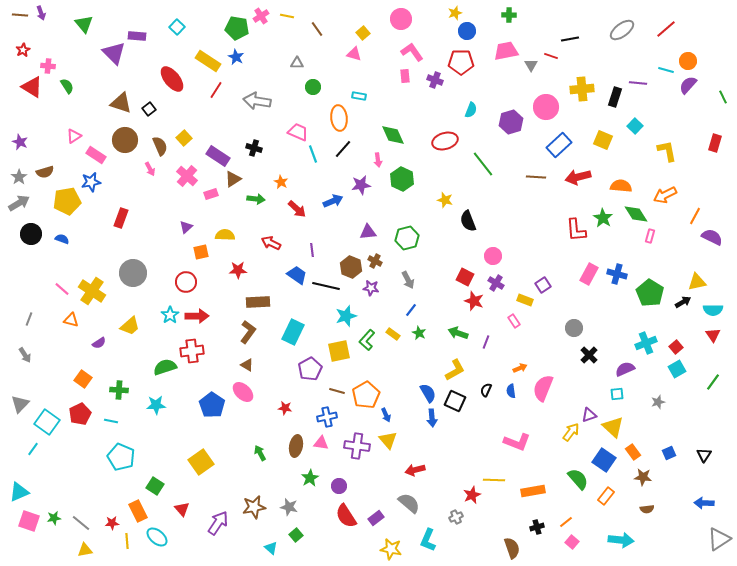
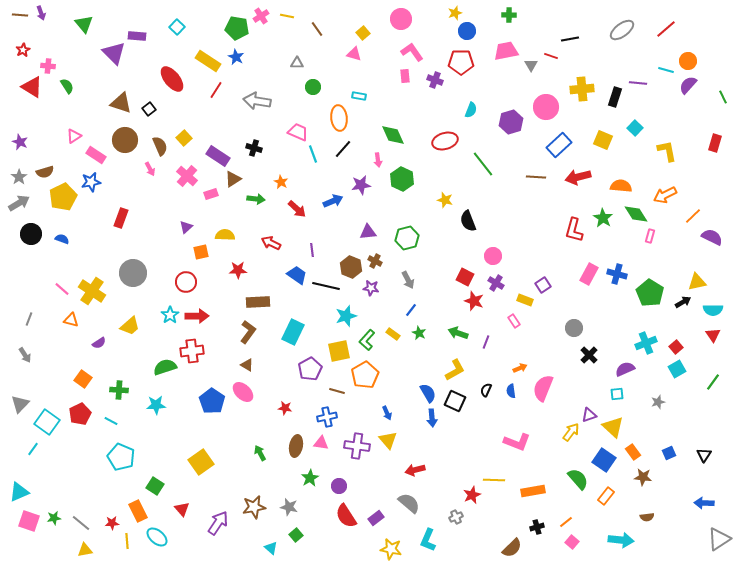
cyan square at (635, 126): moved 2 px down
yellow pentagon at (67, 201): moved 4 px left, 4 px up; rotated 16 degrees counterclockwise
orange line at (695, 216): moved 2 px left; rotated 18 degrees clockwise
red L-shape at (576, 230): moved 2 px left; rotated 20 degrees clockwise
orange pentagon at (366, 395): moved 1 px left, 20 px up
blue pentagon at (212, 405): moved 4 px up
blue arrow at (386, 415): moved 1 px right, 2 px up
cyan line at (111, 421): rotated 16 degrees clockwise
brown semicircle at (647, 509): moved 8 px down
brown semicircle at (512, 548): rotated 65 degrees clockwise
